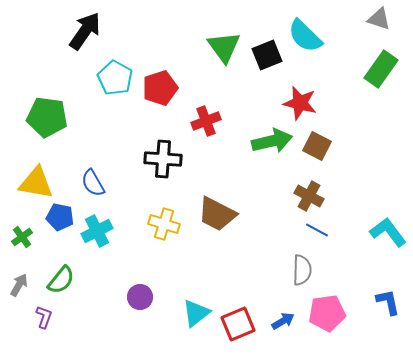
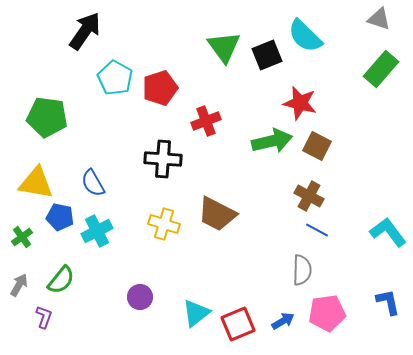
green rectangle: rotated 6 degrees clockwise
